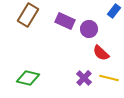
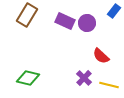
brown rectangle: moved 1 px left
purple circle: moved 2 px left, 6 px up
red semicircle: moved 3 px down
yellow line: moved 7 px down
